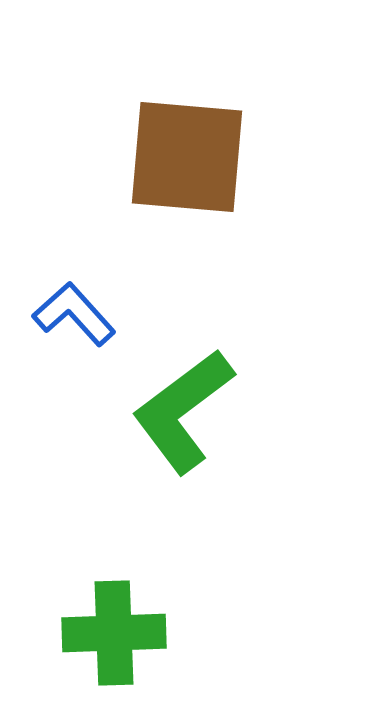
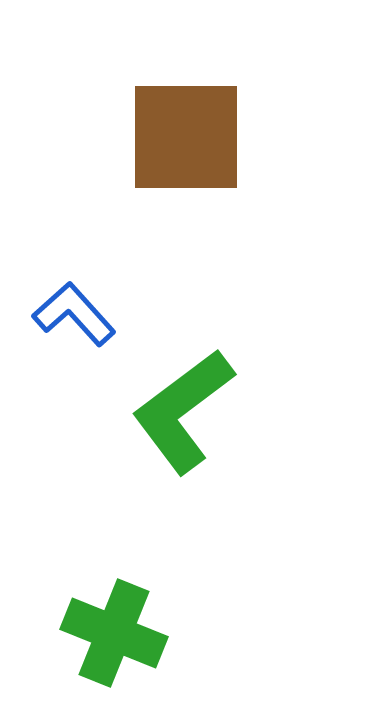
brown square: moved 1 px left, 20 px up; rotated 5 degrees counterclockwise
green cross: rotated 24 degrees clockwise
